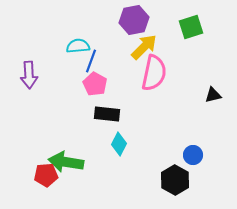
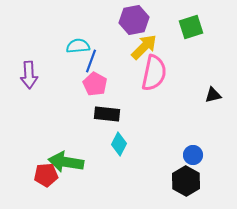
black hexagon: moved 11 px right, 1 px down
